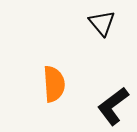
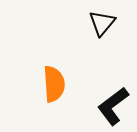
black triangle: rotated 20 degrees clockwise
